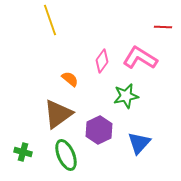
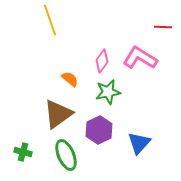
green star: moved 18 px left, 4 px up
